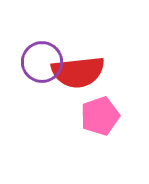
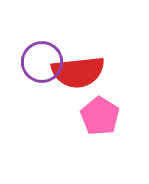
pink pentagon: rotated 21 degrees counterclockwise
